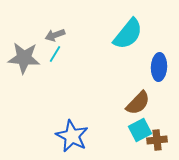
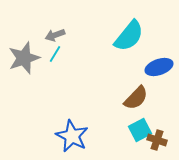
cyan semicircle: moved 1 px right, 2 px down
gray star: rotated 24 degrees counterclockwise
blue ellipse: rotated 68 degrees clockwise
brown semicircle: moved 2 px left, 5 px up
brown cross: rotated 24 degrees clockwise
